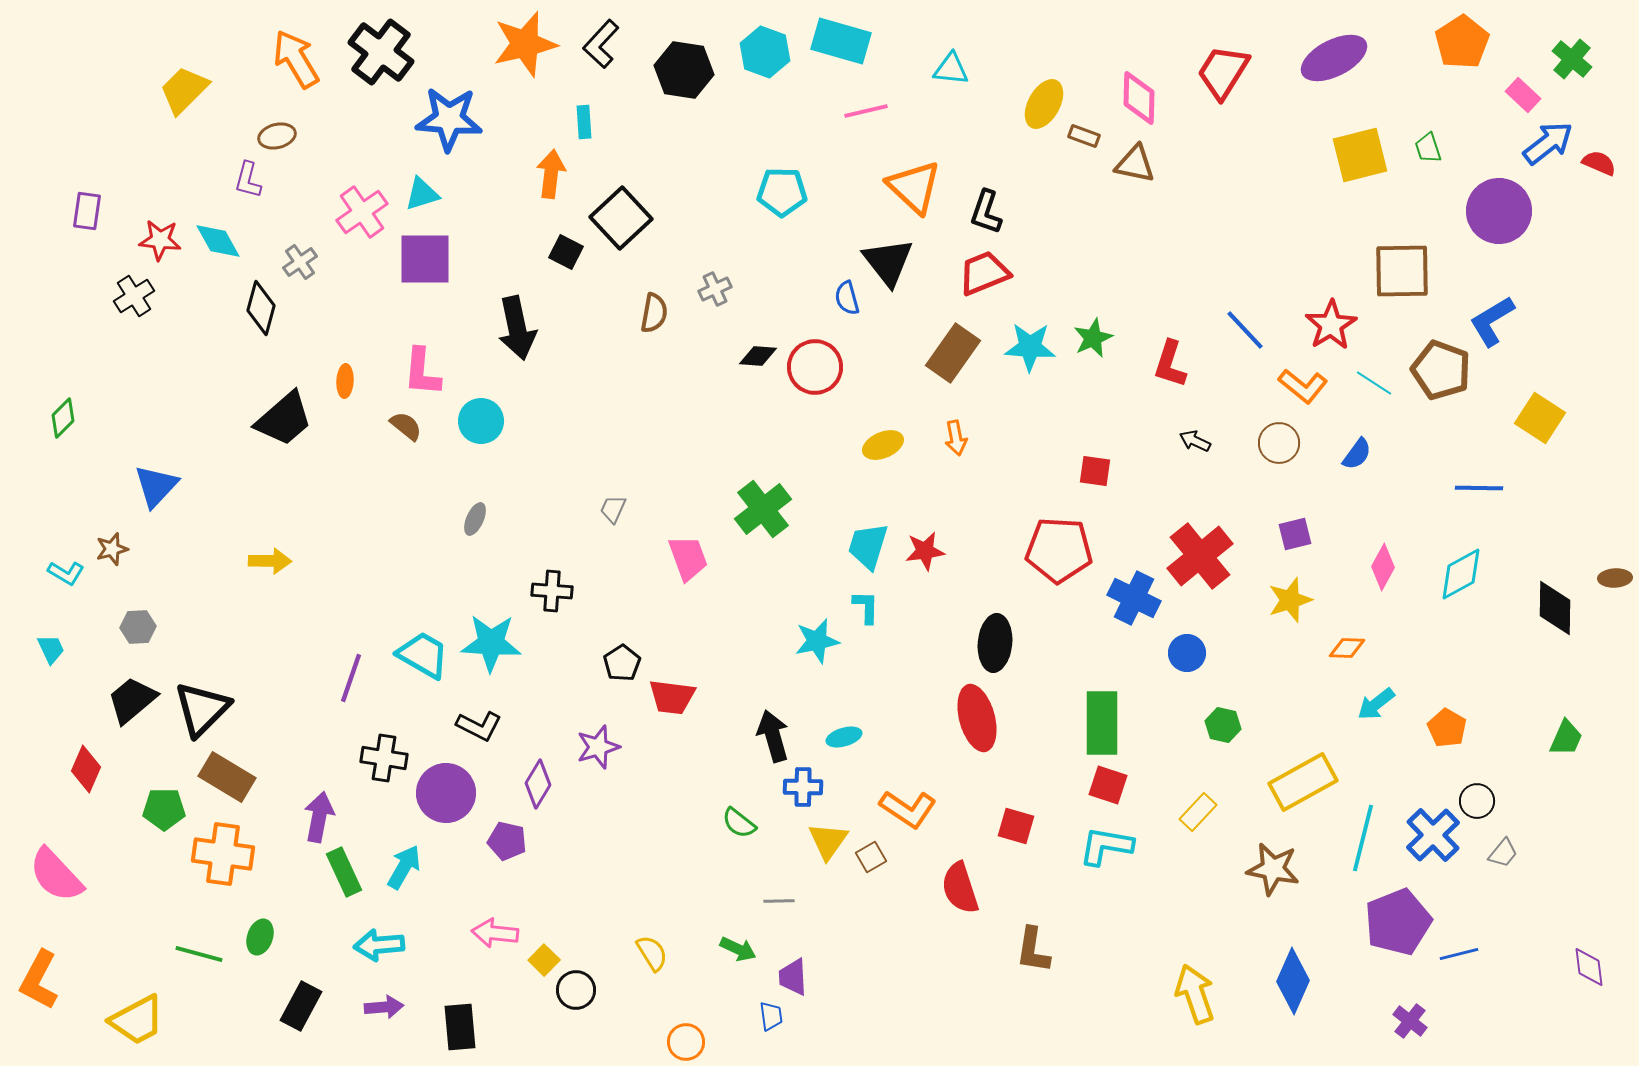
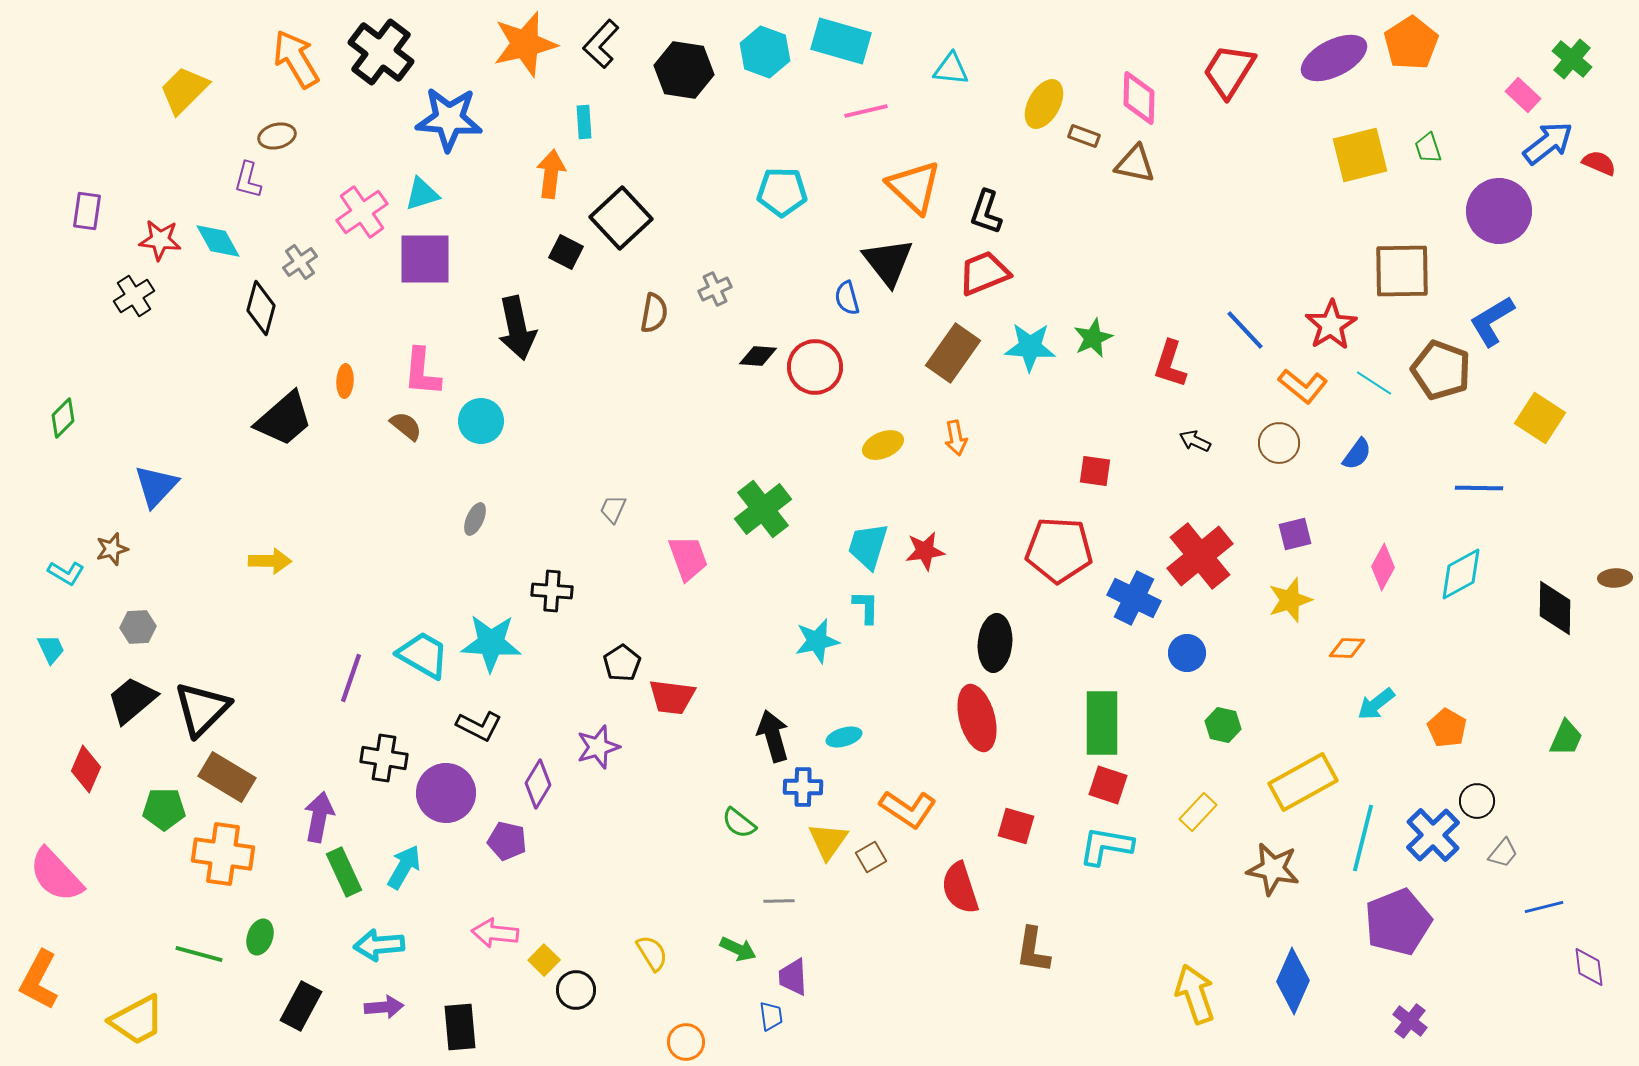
orange pentagon at (1462, 42): moved 51 px left, 1 px down
red trapezoid at (1223, 72): moved 6 px right, 1 px up
blue line at (1459, 954): moved 85 px right, 47 px up
